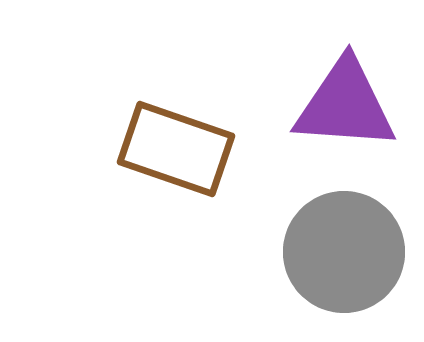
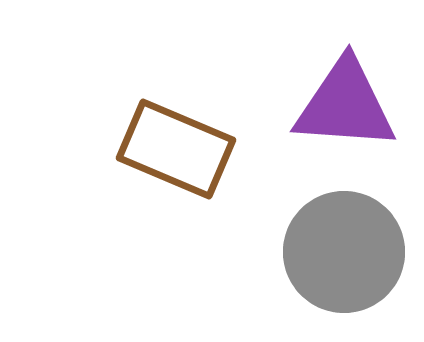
brown rectangle: rotated 4 degrees clockwise
